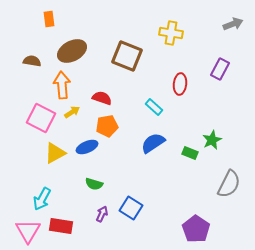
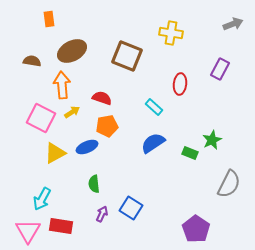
green semicircle: rotated 66 degrees clockwise
